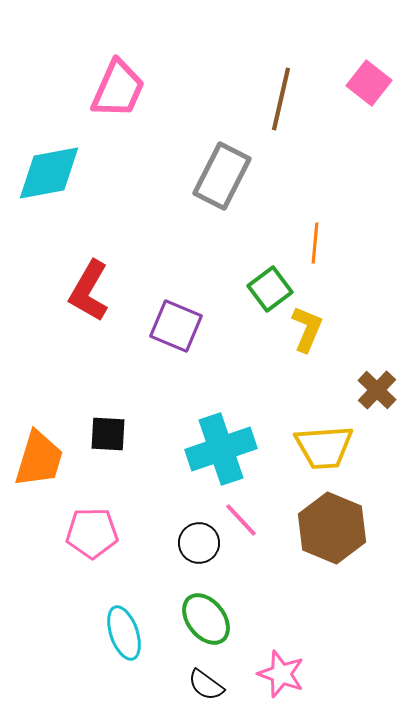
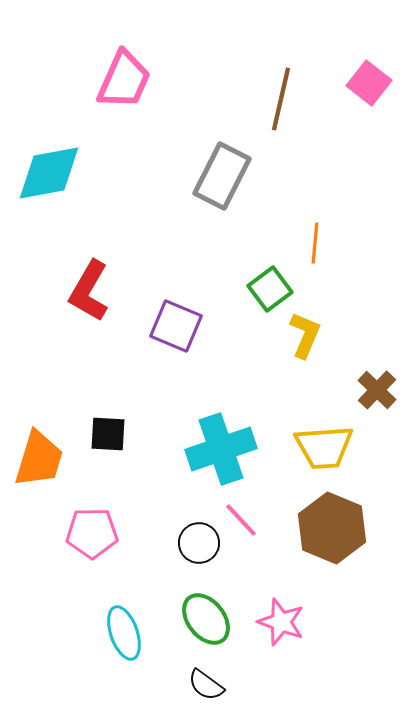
pink trapezoid: moved 6 px right, 9 px up
yellow L-shape: moved 2 px left, 6 px down
pink star: moved 52 px up
